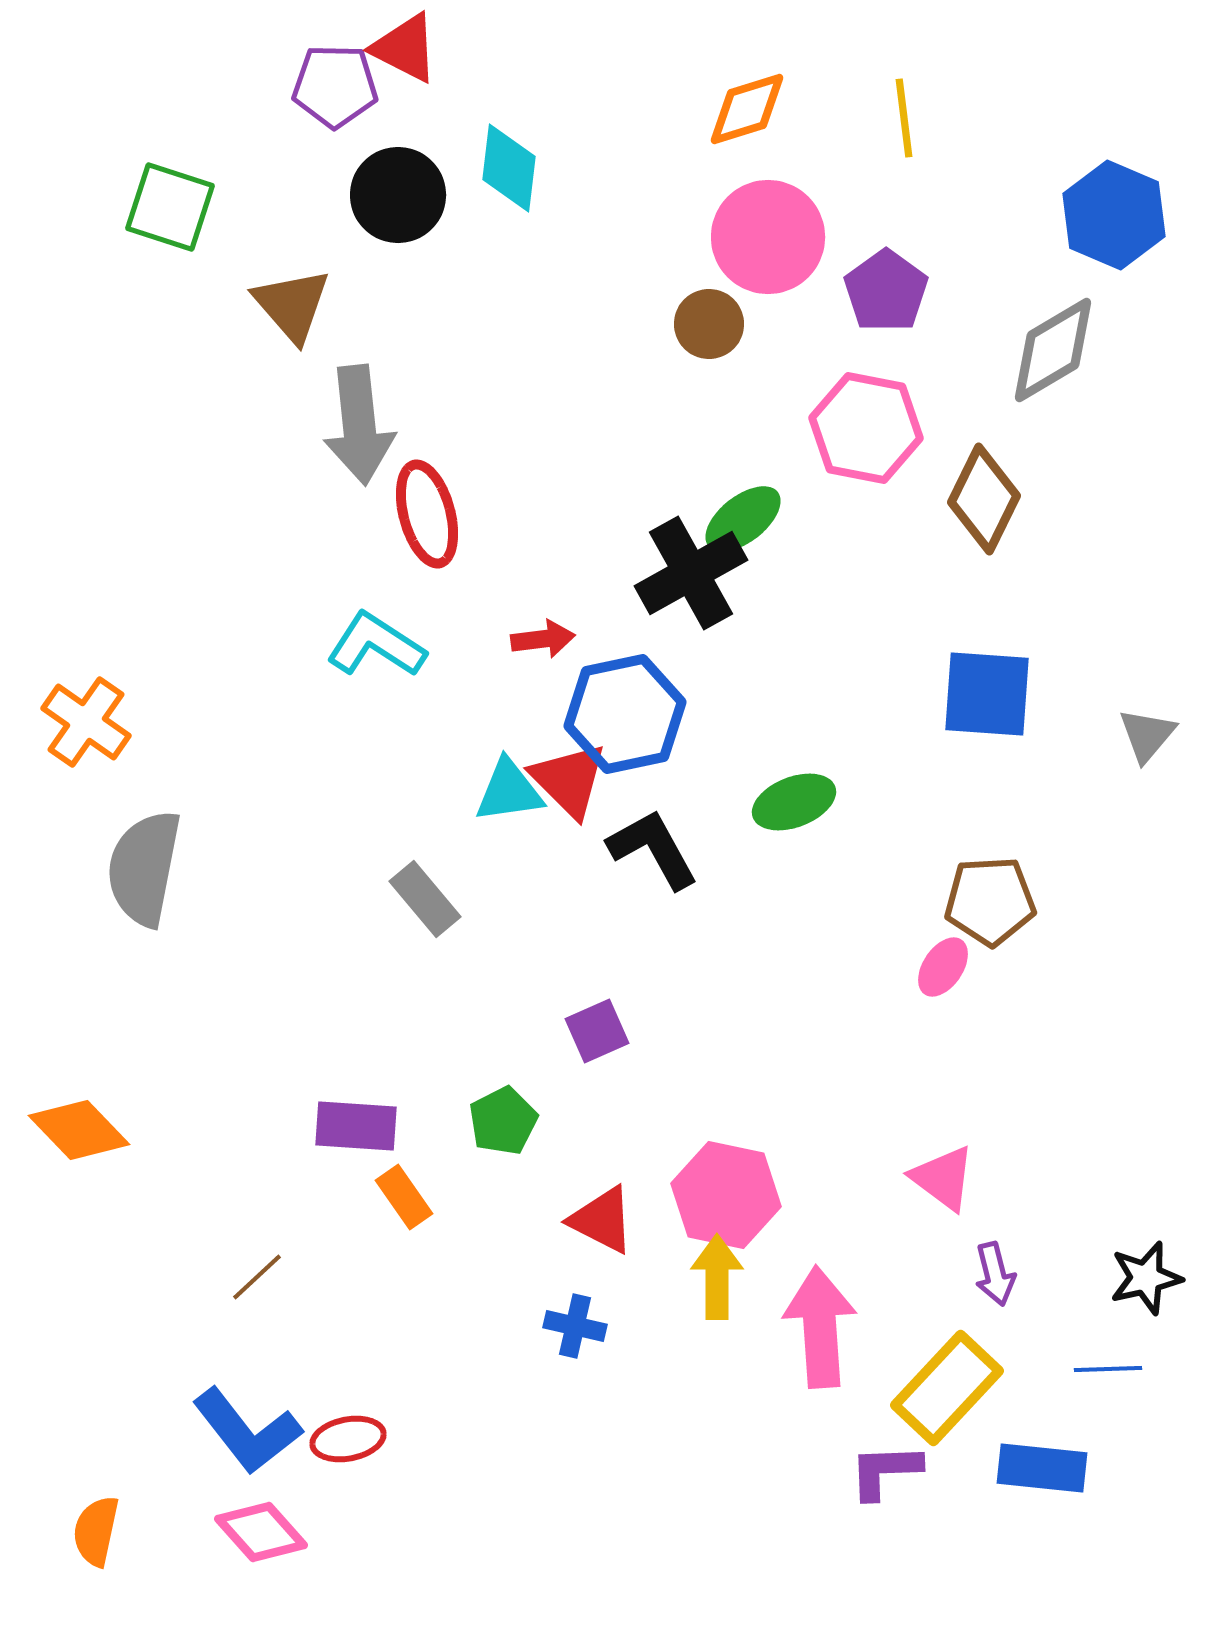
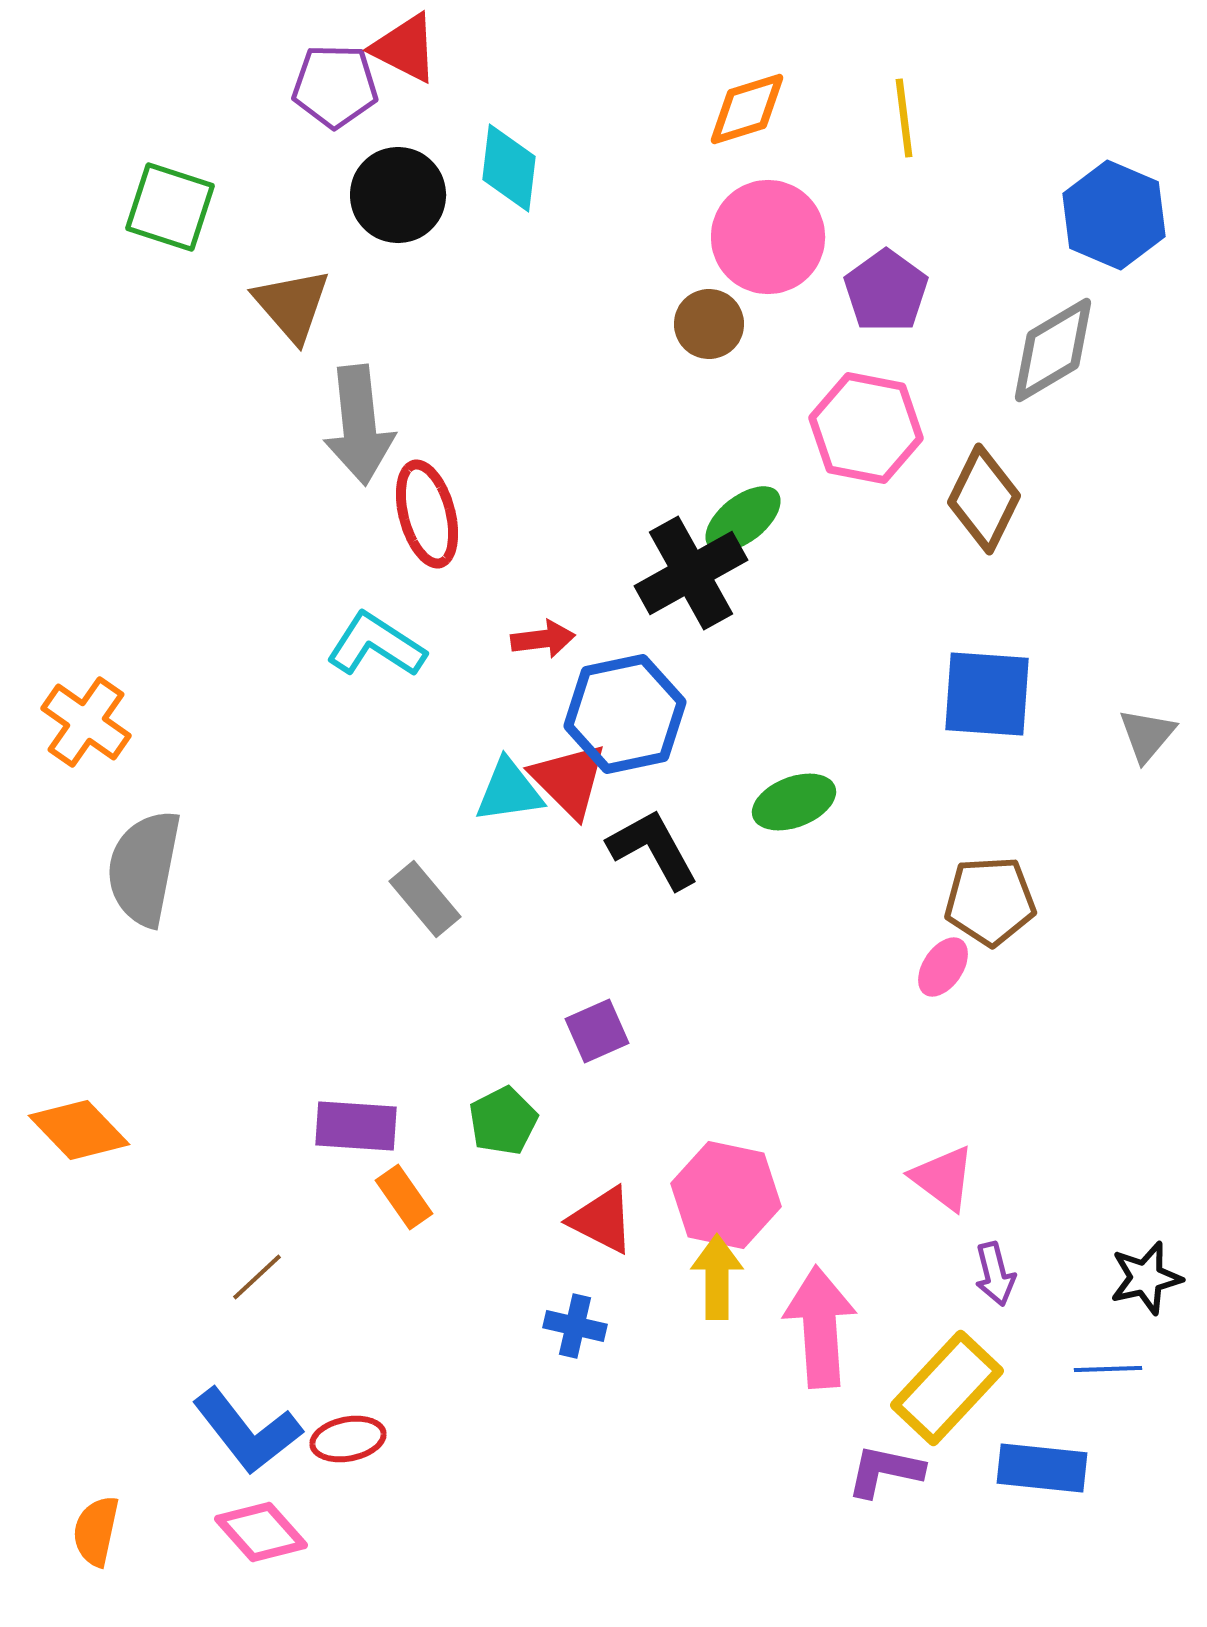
purple L-shape at (885, 1471): rotated 14 degrees clockwise
